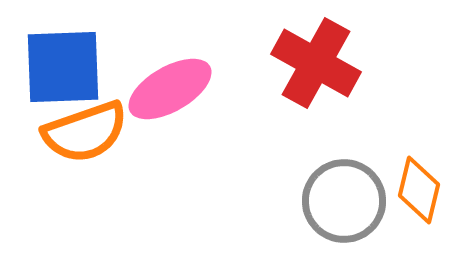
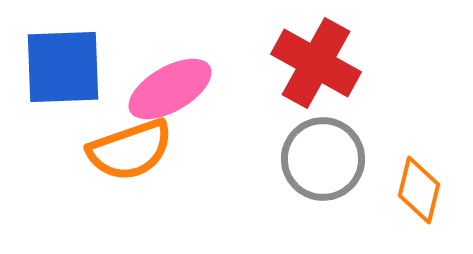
orange semicircle: moved 45 px right, 18 px down
gray circle: moved 21 px left, 42 px up
